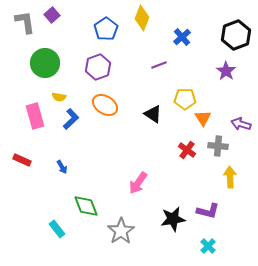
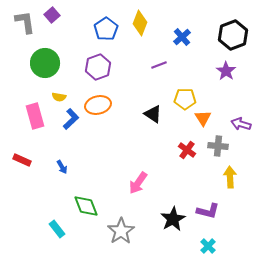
yellow diamond: moved 2 px left, 5 px down
black hexagon: moved 3 px left
orange ellipse: moved 7 px left; rotated 45 degrees counterclockwise
black star: rotated 20 degrees counterclockwise
